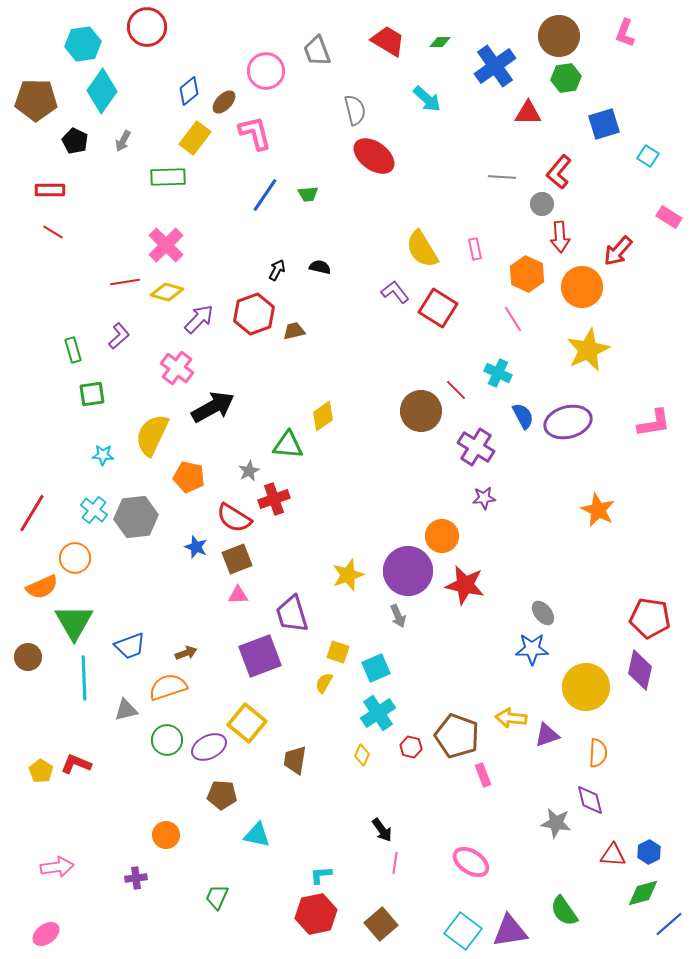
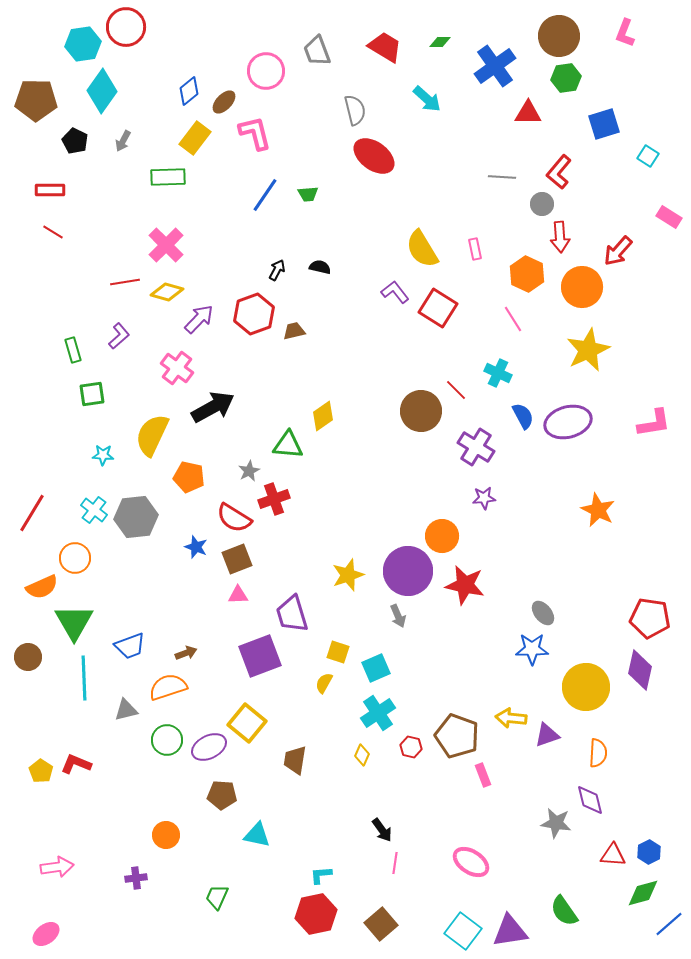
red circle at (147, 27): moved 21 px left
red trapezoid at (388, 41): moved 3 px left, 6 px down
